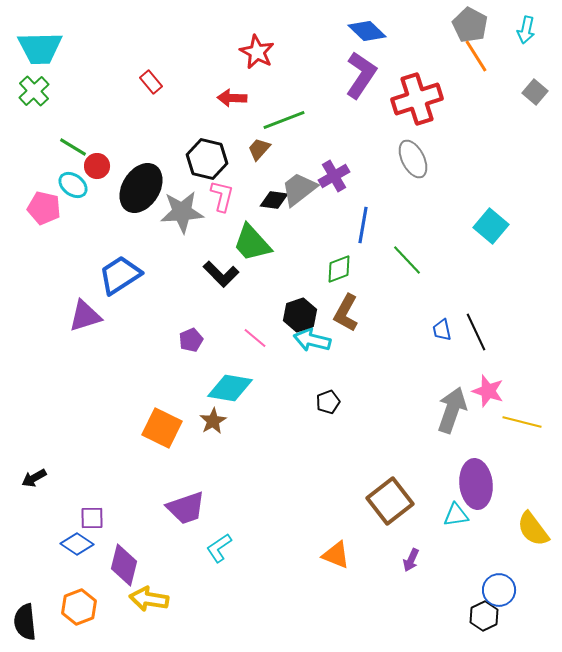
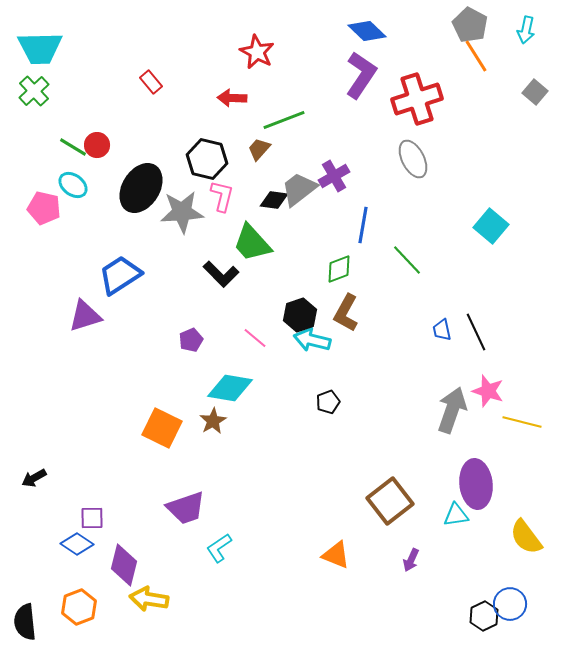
red circle at (97, 166): moved 21 px up
yellow semicircle at (533, 529): moved 7 px left, 8 px down
blue circle at (499, 590): moved 11 px right, 14 px down
